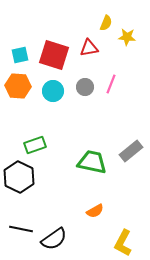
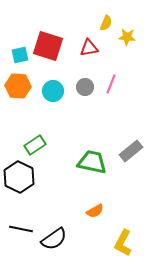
red square: moved 6 px left, 9 px up
green rectangle: rotated 15 degrees counterclockwise
